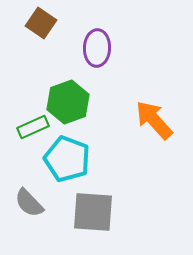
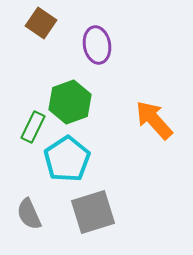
purple ellipse: moved 3 px up; rotated 12 degrees counterclockwise
green hexagon: moved 2 px right
green rectangle: rotated 40 degrees counterclockwise
cyan pentagon: rotated 18 degrees clockwise
gray semicircle: moved 11 px down; rotated 20 degrees clockwise
gray square: rotated 21 degrees counterclockwise
